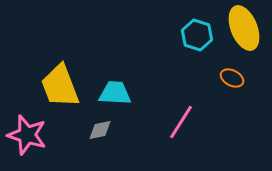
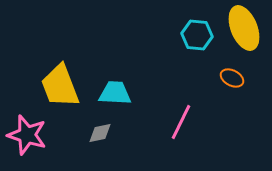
cyan hexagon: rotated 12 degrees counterclockwise
pink line: rotated 6 degrees counterclockwise
gray diamond: moved 3 px down
